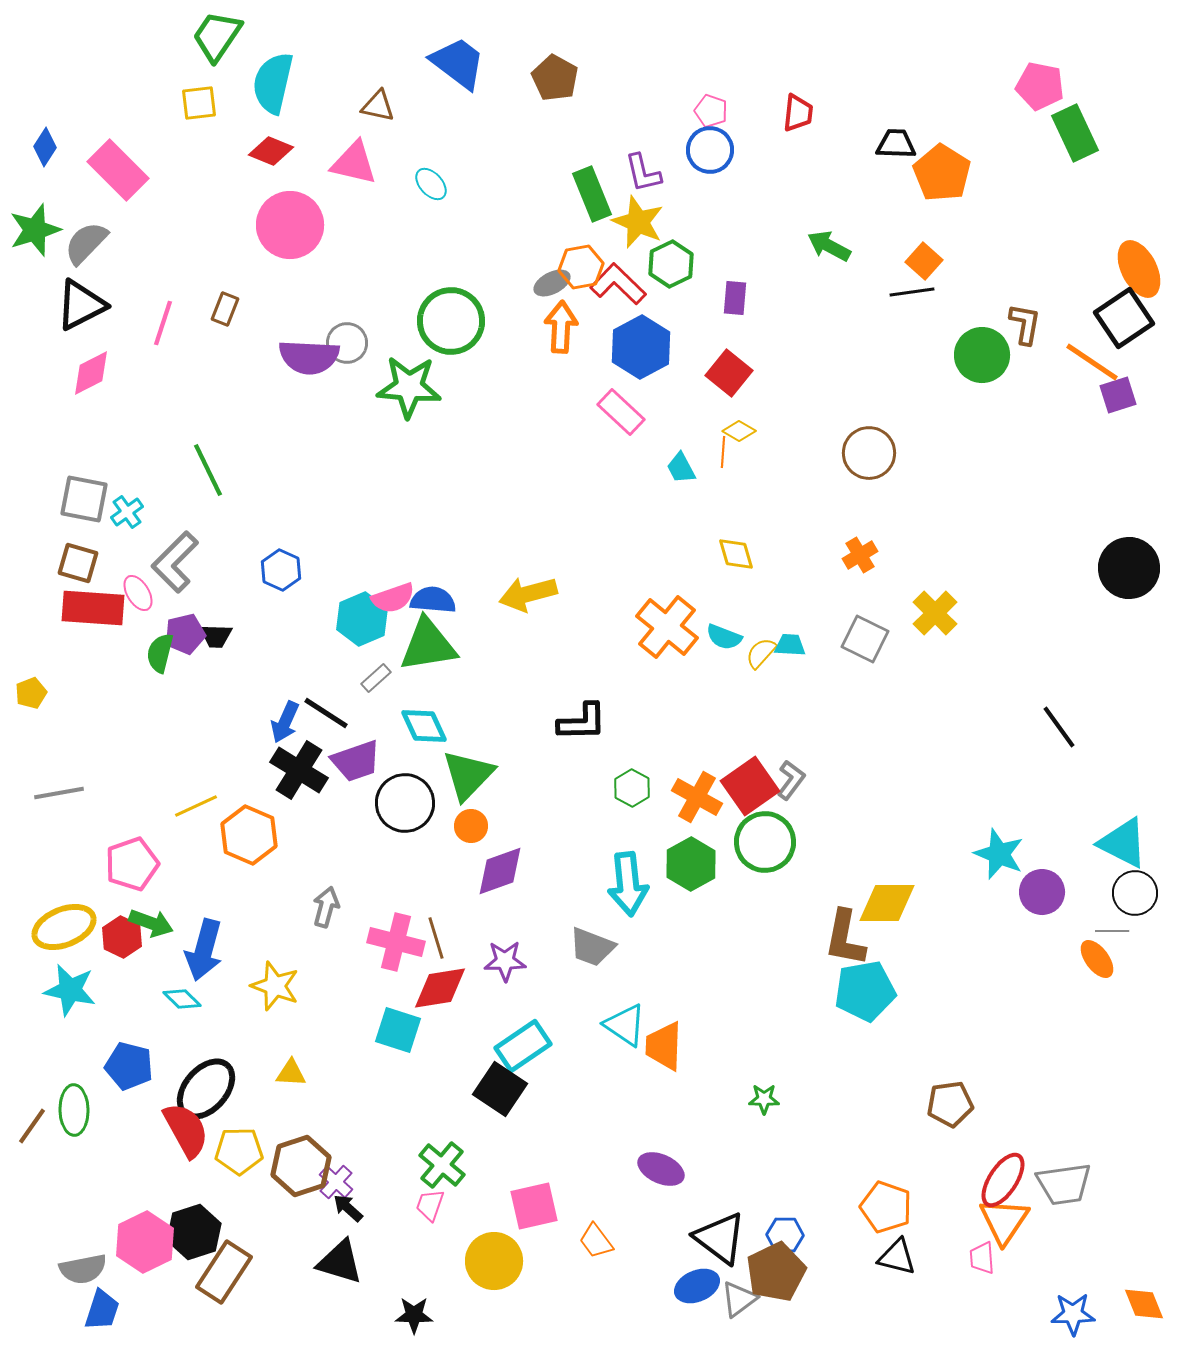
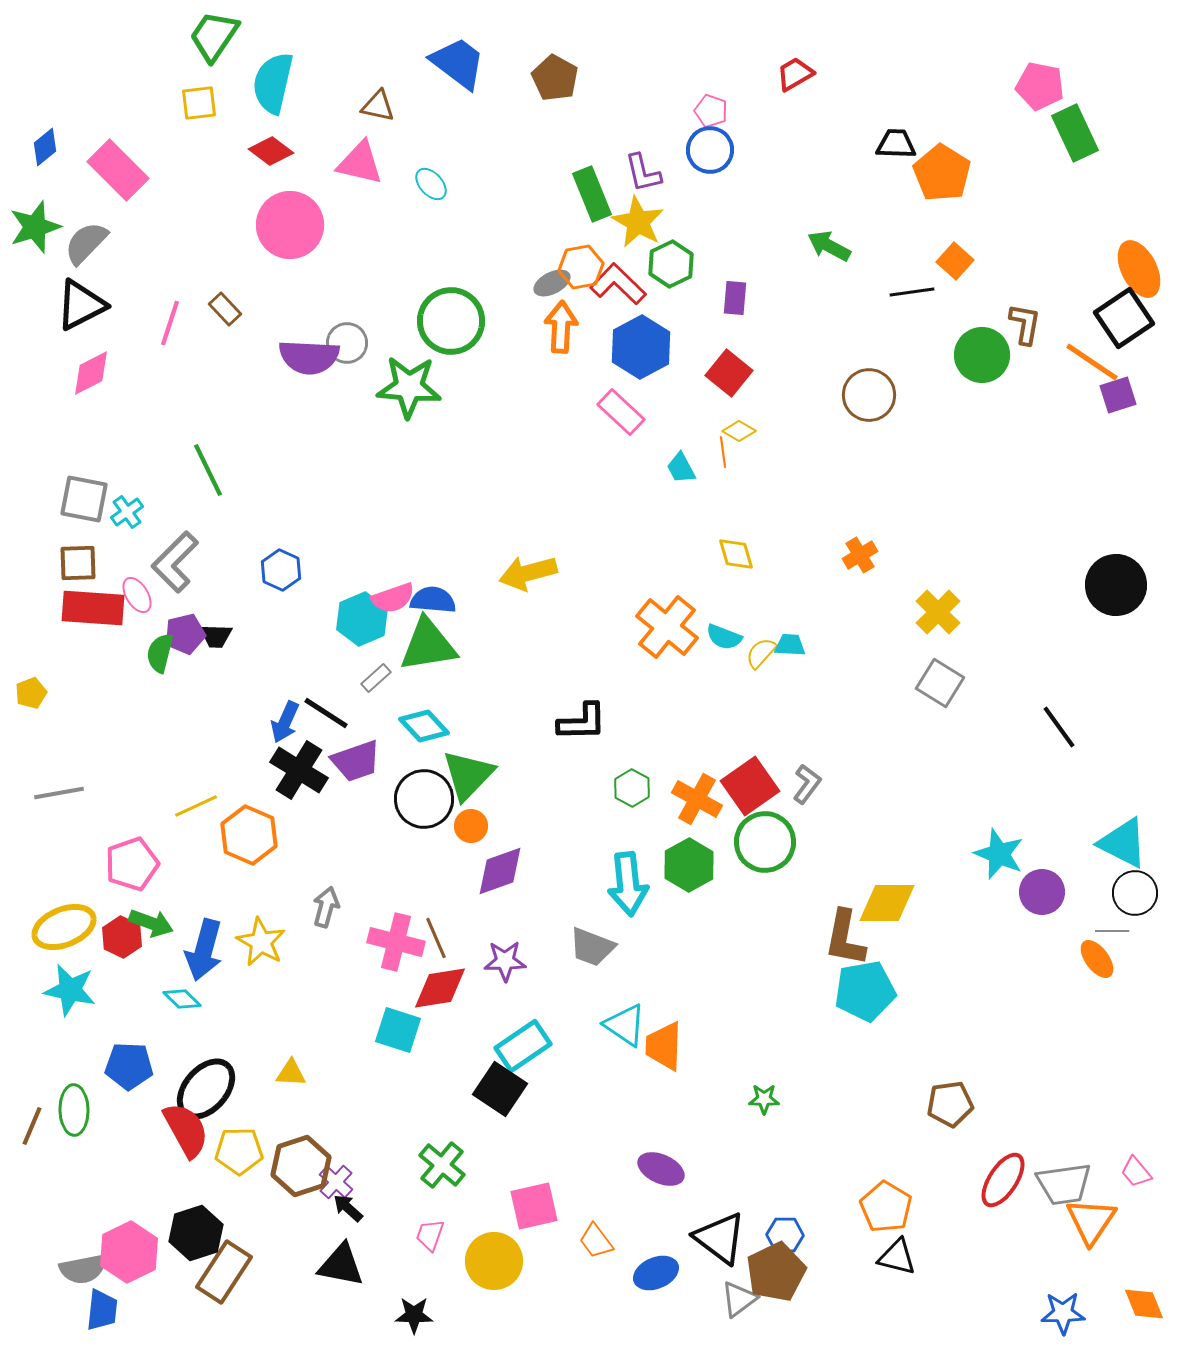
green trapezoid at (217, 36): moved 3 px left
red trapezoid at (798, 113): moved 3 px left, 39 px up; rotated 126 degrees counterclockwise
blue diamond at (45, 147): rotated 18 degrees clockwise
red diamond at (271, 151): rotated 15 degrees clockwise
pink triangle at (354, 163): moved 6 px right
yellow star at (638, 222): rotated 6 degrees clockwise
green star at (35, 230): moved 3 px up
orange square at (924, 261): moved 31 px right
brown rectangle at (225, 309): rotated 64 degrees counterclockwise
pink line at (163, 323): moved 7 px right
orange line at (723, 452): rotated 12 degrees counterclockwise
brown circle at (869, 453): moved 58 px up
brown square at (78, 563): rotated 18 degrees counterclockwise
black circle at (1129, 568): moved 13 px left, 17 px down
pink ellipse at (138, 593): moved 1 px left, 2 px down
yellow arrow at (528, 594): moved 21 px up
yellow cross at (935, 613): moved 3 px right, 1 px up
gray square at (865, 639): moved 75 px right, 44 px down; rotated 6 degrees clockwise
cyan diamond at (424, 726): rotated 18 degrees counterclockwise
gray L-shape at (791, 780): moved 16 px right, 4 px down
orange cross at (697, 797): moved 2 px down
black circle at (405, 803): moved 19 px right, 4 px up
green hexagon at (691, 864): moved 2 px left, 1 px down
brown line at (436, 938): rotated 6 degrees counterclockwise
yellow star at (275, 986): moved 14 px left, 44 px up; rotated 9 degrees clockwise
blue pentagon at (129, 1066): rotated 12 degrees counterclockwise
brown line at (32, 1126): rotated 12 degrees counterclockwise
pink trapezoid at (430, 1205): moved 30 px down
orange pentagon at (886, 1207): rotated 12 degrees clockwise
orange triangle at (1004, 1221): moved 87 px right
black hexagon at (194, 1232): moved 2 px right, 1 px down
pink hexagon at (145, 1242): moved 16 px left, 10 px down
pink trapezoid at (982, 1258): moved 154 px right, 86 px up; rotated 36 degrees counterclockwise
black triangle at (340, 1262): moved 1 px right, 3 px down; rotated 6 degrees counterclockwise
blue ellipse at (697, 1286): moved 41 px left, 13 px up
blue trapezoid at (102, 1310): rotated 12 degrees counterclockwise
blue star at (1073, 1314): moved 10 px left, 1 px up
